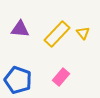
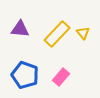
blue pentagon: moved 7 px right, 5 px up
